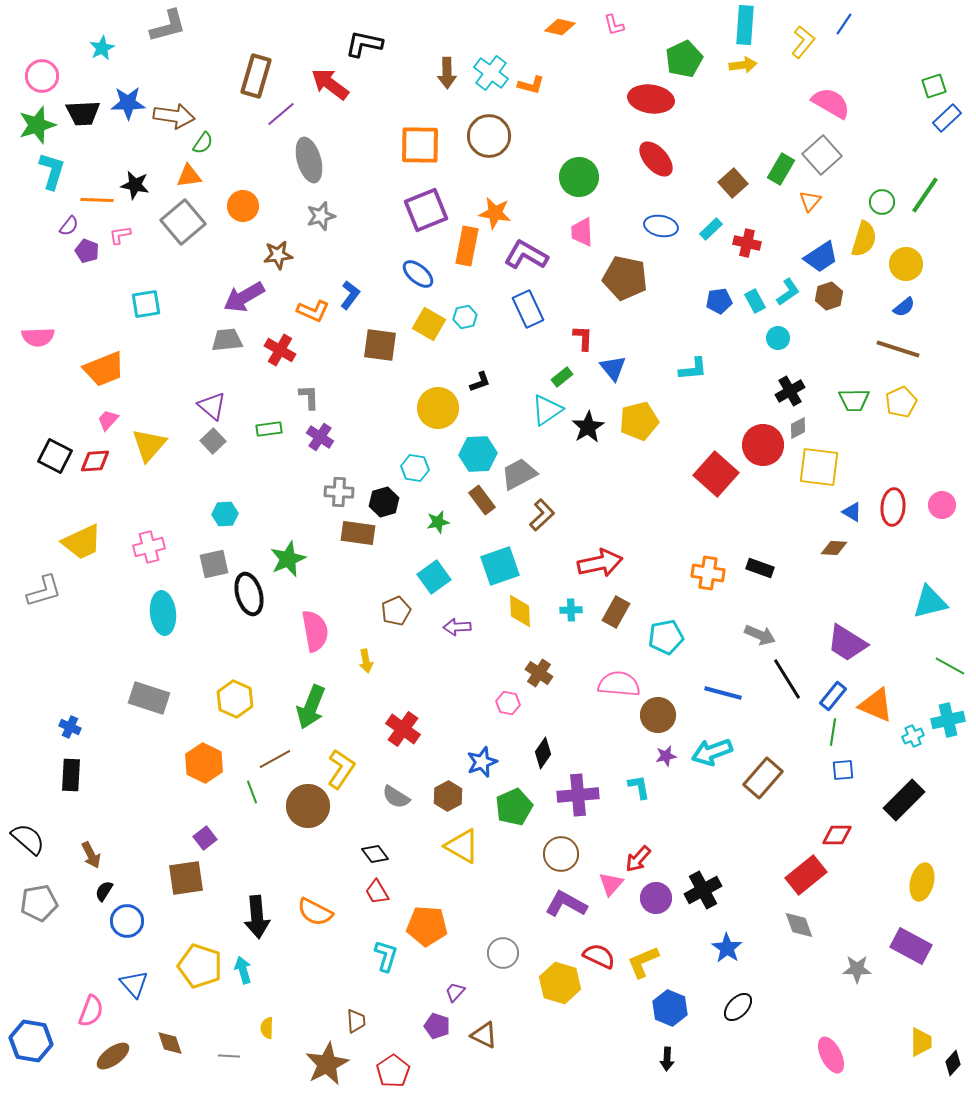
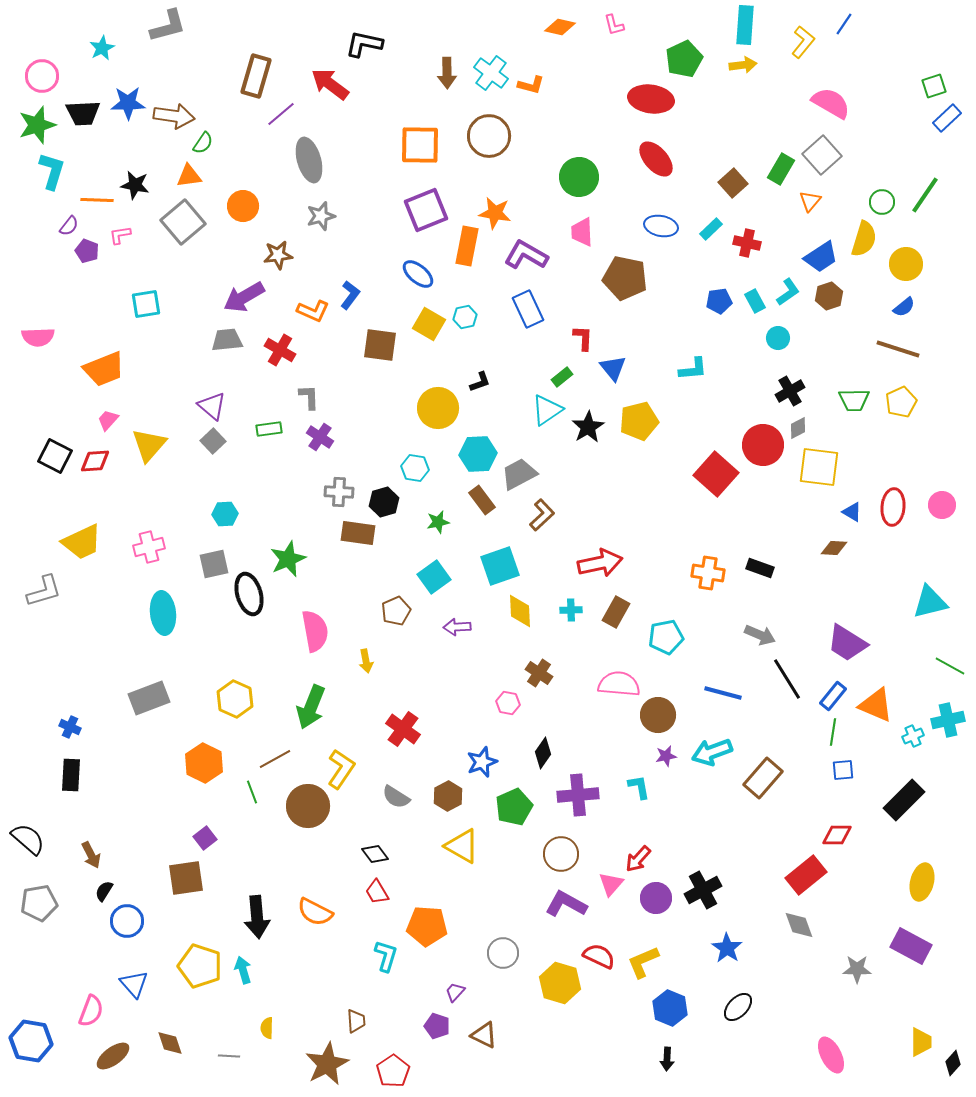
gray rectangle at (149, 698): rotated 39 degrees counterclockwise
